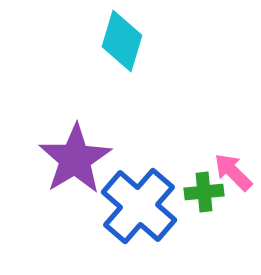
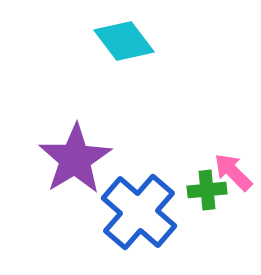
cyan diamond: moved 2 px right; rotated 54 degrees counterclockwise
green cross: moved 3 px right, 2 px up
blue cross: moved 6 px down
